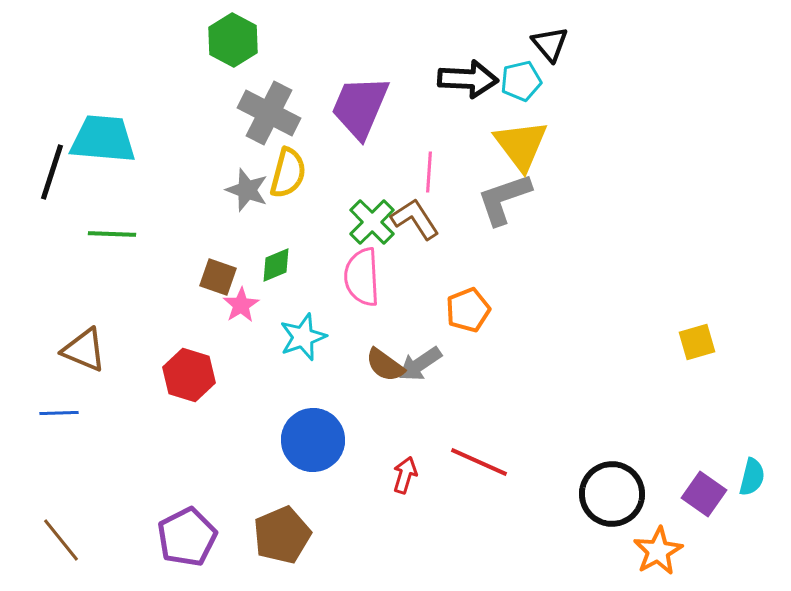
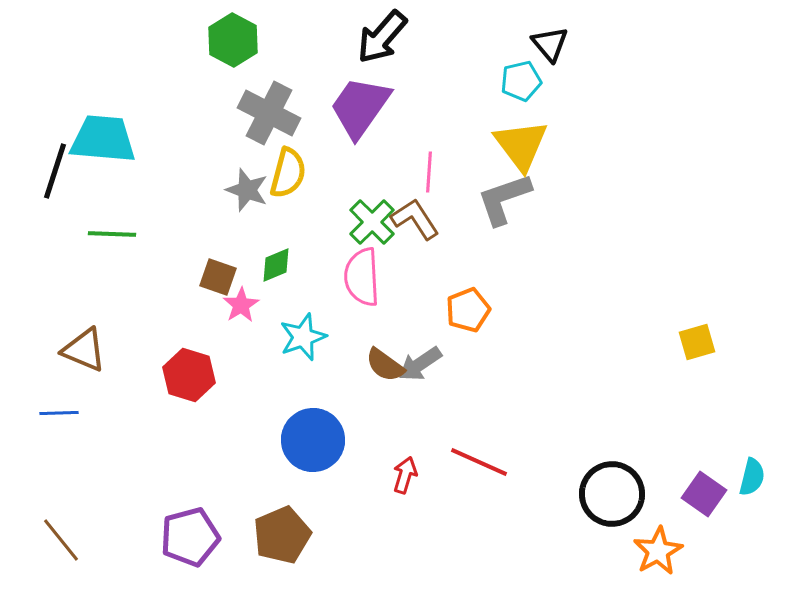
black arrow: moved 86 px left, 42 px up; rotated 128 degrees clockwise
purple trapezoid: rotated 12 degrees clockwise
black line: moved 3 px right, 1 px up
purple pentagon: moved 3 px right; rotated 12 degrees clockwise
